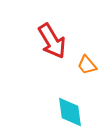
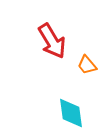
cyan diamond: moved 1 px right, 1 px down
